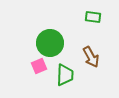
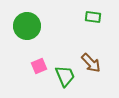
green circle: moved 23 px left, 17 px up
brown arrow: moved 6 px down; rotated 15 degrees counterclockwise
green trapezoid: moved 1 px down; rotated 25 degrees counterclockwise
